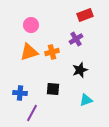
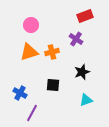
red rectangle: moved 1 px down
purple cross: rotated 24 degrees counterclockwise
black star: moved 2 px right, 2 px down
black square: moved 4 px up
blue cross: rotated 24 degrees clockwise
